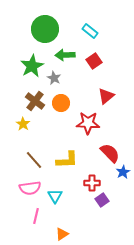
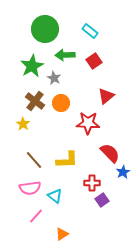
cyan triangle: rotated 21 degrees counterclockwise
pink line: rotated 28 degrees clockwise
